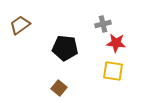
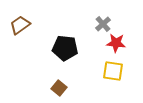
gray cross: rotated 28 degrees counterclockwise
